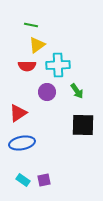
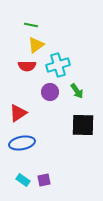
yellow triangle: moved 1 px left
cyan cross: rotated 15 degrees counterclockwise
purple circle: moved 3 px right
